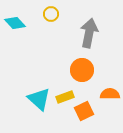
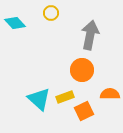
yellow circle: moved 1 px up
gray arrow: moved 1 px right, 2 px down
